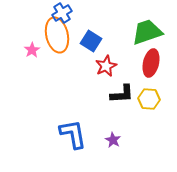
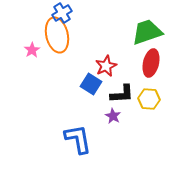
blue square: moved 43 px down
blue L-shape: moved 5 px right, 5 px down
purple star: moved 24 px up
